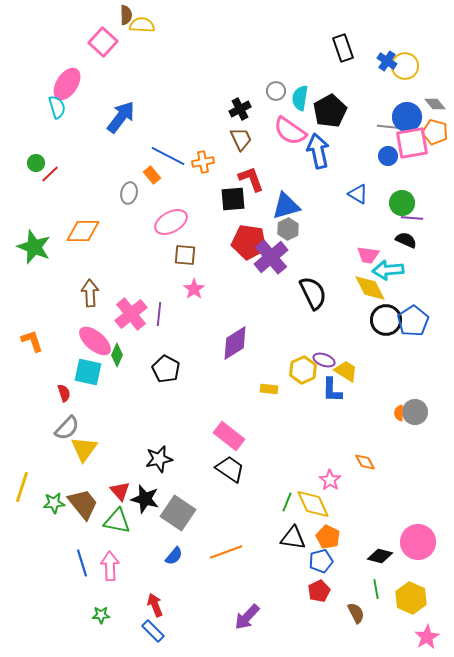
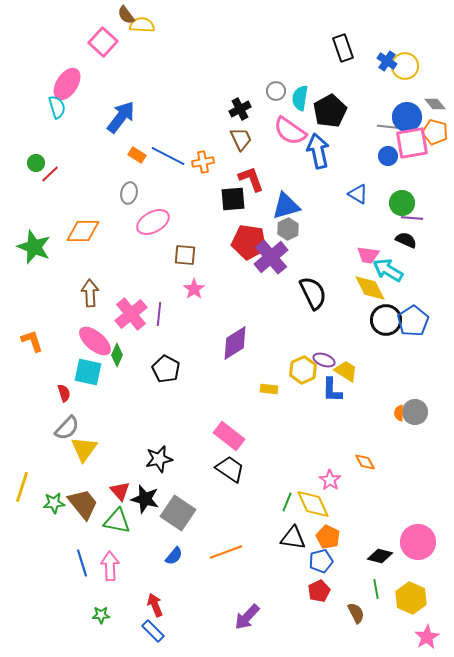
brown semicircle at (126, 15): rotated 144 degrees clockwise
orange rectangle at (152, 175): moved 15 px left, 20 px up; rotated 18 degrees counterclockwise
pink ellipse at (171, 222): moved 18 px left
cyan arrow at (388, 270): rotated 36 degrees clockwise
